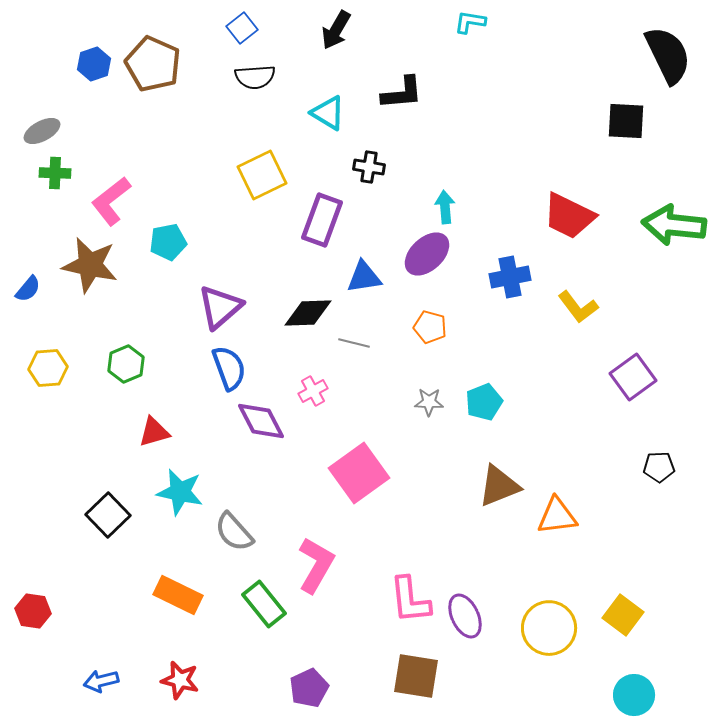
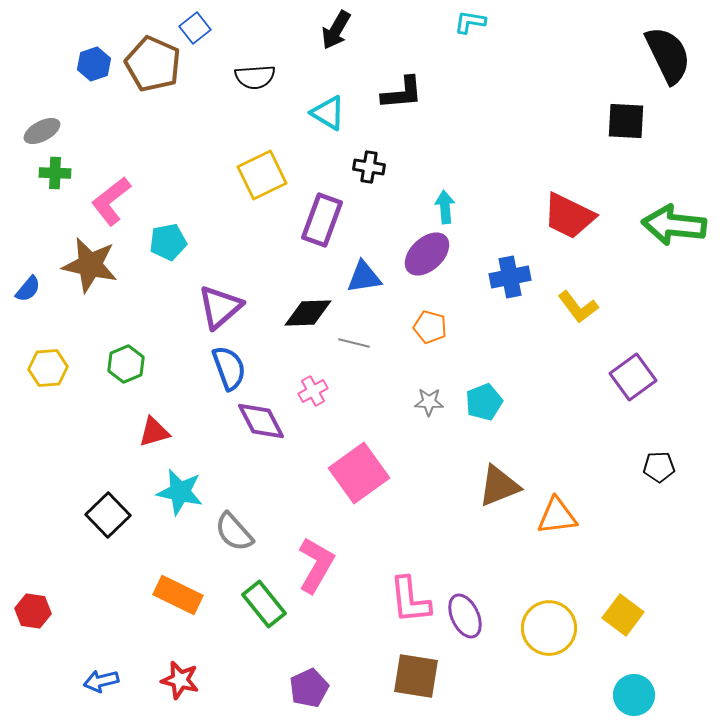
blue square at (242, 28): moved 47 px left
